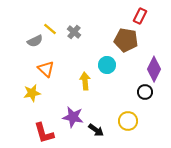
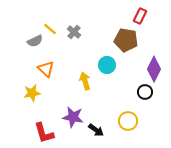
yellow arrow: rotated 12 degrees counterclockwise
